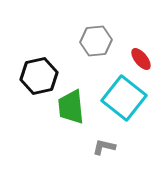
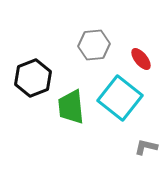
gray hexagon: moved 2 px left, 4 px down
black hexagon: moved 6 px left, 2 px down; rotated 9 degrees counterclockwise
cyan square: moved 4 px left
gray L-shape: moved 42 px right
